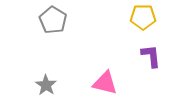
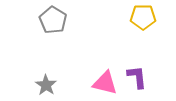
purple L-shape: moved 14 px left, 21 px down
